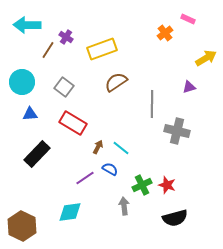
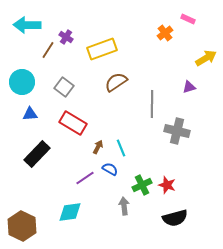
cyan line: rotated 30 degrees clockwise
